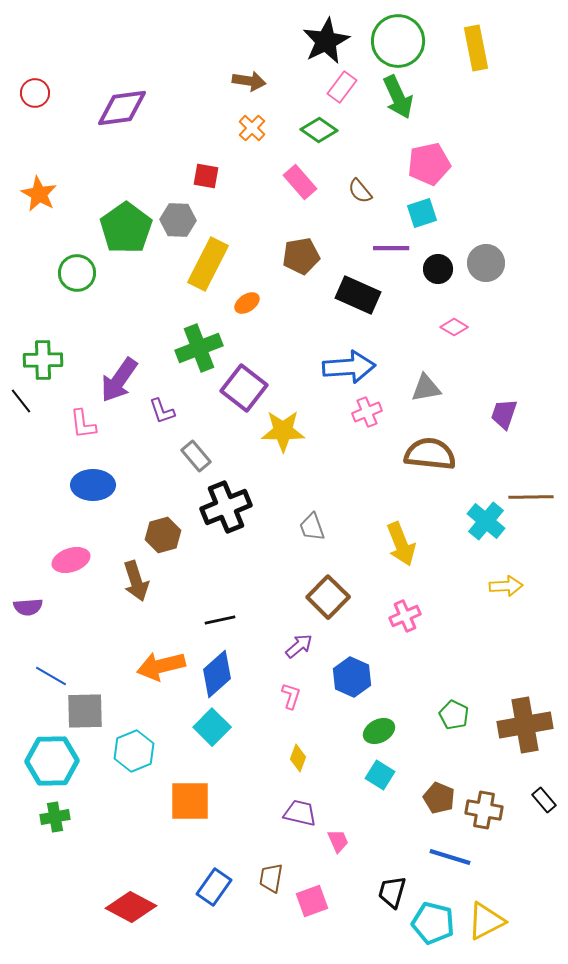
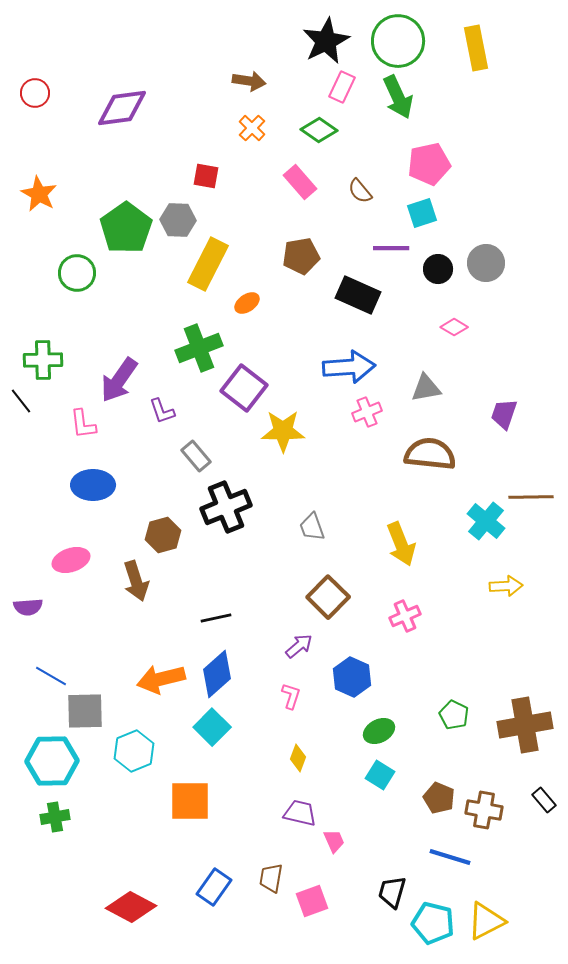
pink rectangle at (342, 87): rotated 12 degrees counterclockwise
black line at (220, 620): moved 4 px left, 2 px up
orange arrow at (161, 666): moved 13 px down
pink trapezoid at (338, 841): moved 4 px left
